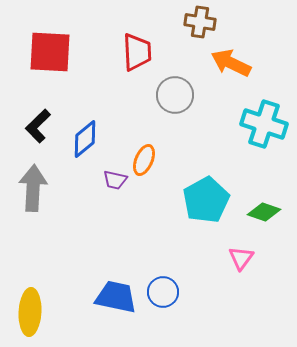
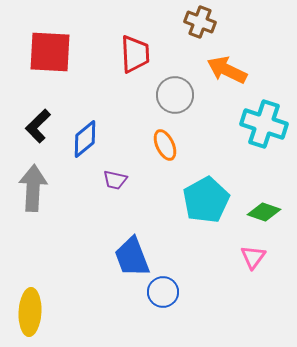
brown cross: rotated 12 degrees clockwise
red trapezoid: moved 2 px left, 2 px down
orange arrow: moved 4 px left, 7 px down
orange ellipse: moved 21 px right, 15 px up; rotated 48 degrees counterclockwise
pink triangle: moved 12 px right, 1 px up
blue trapezoid: moved 16 px right, 40 px up; rotated 123 degrees counterclockwise
